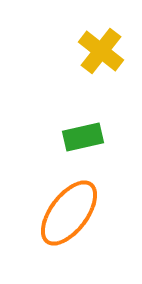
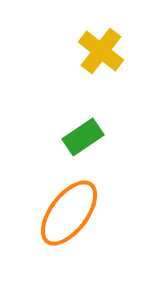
green rectangle: rotated 21 degrees counterclockwise
